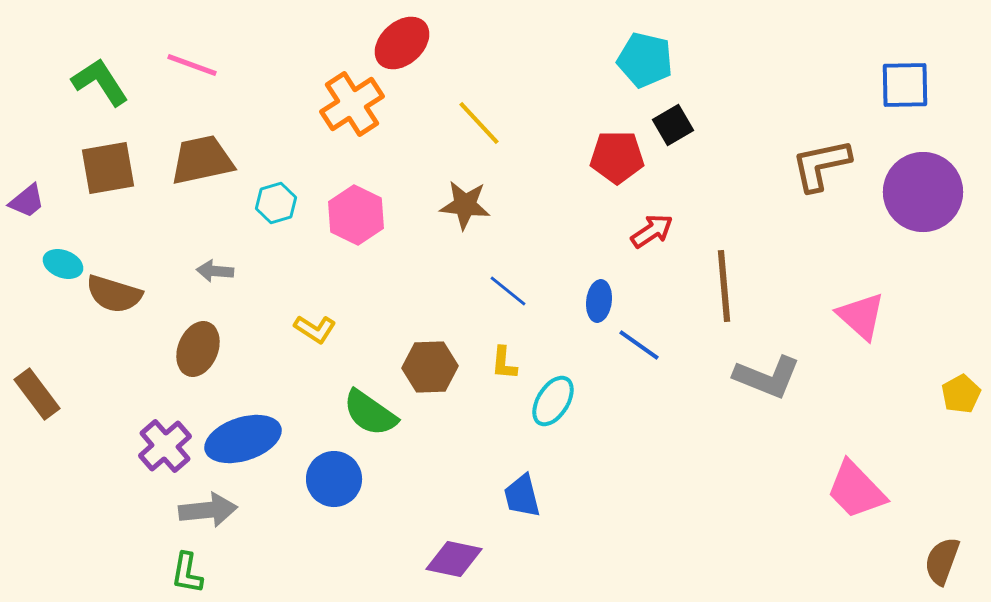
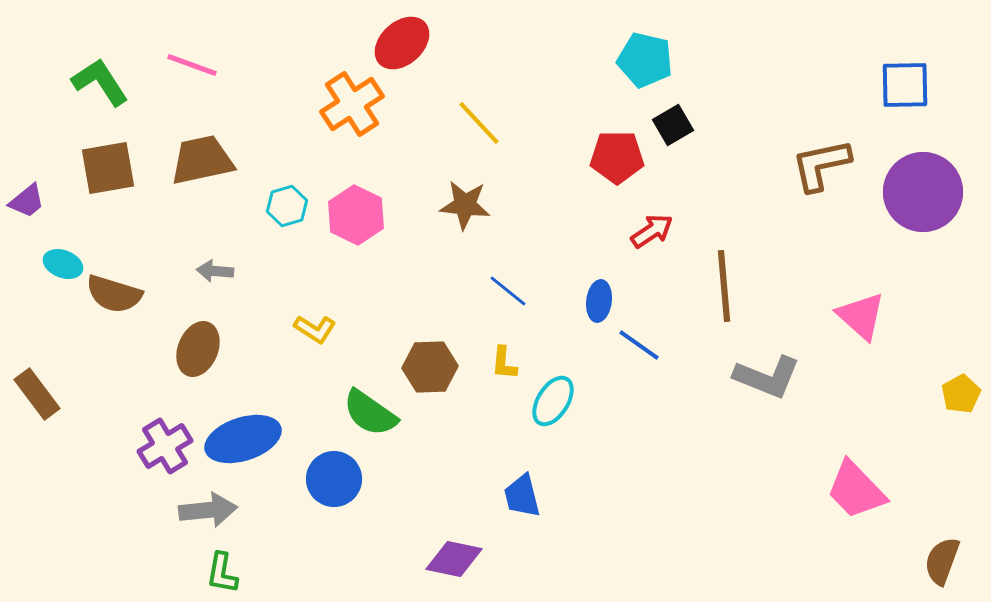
cyan hexagon at (276, 203): moved 11 px right, 3 px down
purple cross at (165, 446): rotated 10 degrees clockwise
green L-shape at (187, 573): moved 35 px right
